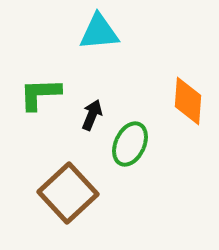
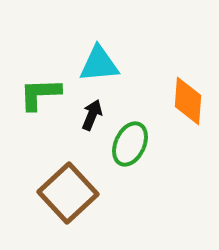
cyan triangle: moved 32 px down
